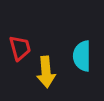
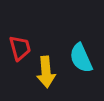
cyan semicircle: moved 1 px left, 2 px down; rotated 24 degrees counterclockwise
